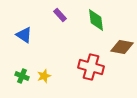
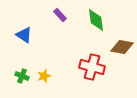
red cross: moved 1 px right
